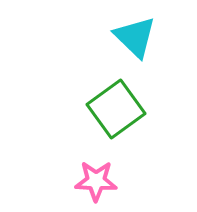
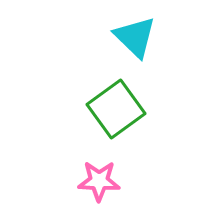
pink star: moved 3 px right
